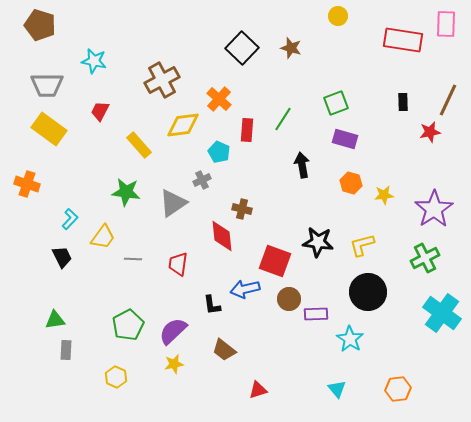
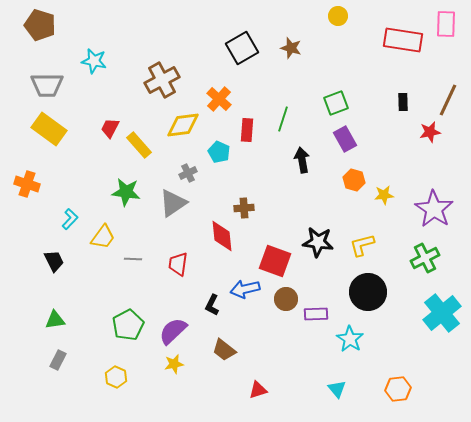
black square at (242, 48): rotated 16 degrees clockwise
red trapezoid at (100, 111): moved 10 px right, 17 px down
green line at (283, 119): rotated 15 degrees counterclockwise
purple rectangle at (345, 139): rotated 45 degrees clockwise
black arrow at (302, 165): moved 5 px up
gray cross at (202, 180): moved 14 px left, 7 px up
orange hexagon at (351, 183): moved 3 px right, 3 px up
brown cross at (242, 209): moved 2 px right, 1 px up; rotated 18 degrees counterclockwise
purple star at (434, 209): rotated 6 degrees counterclockwise
black trapezoid at (62, 257): moved 8 px left, 4 px down
brown circle at (289, 299): moved 3 px left
black L-shape at (212, 305): rotated 35 degrees clockwise
cyan cross at (442, 313): rotated 15 degrees clockwise
gray rectangle at (66, 350): moved 8 px left, 10 px down; rotated 24 degrees clockwise
